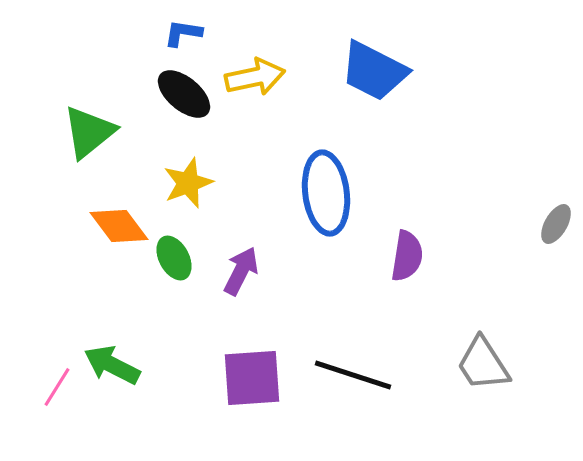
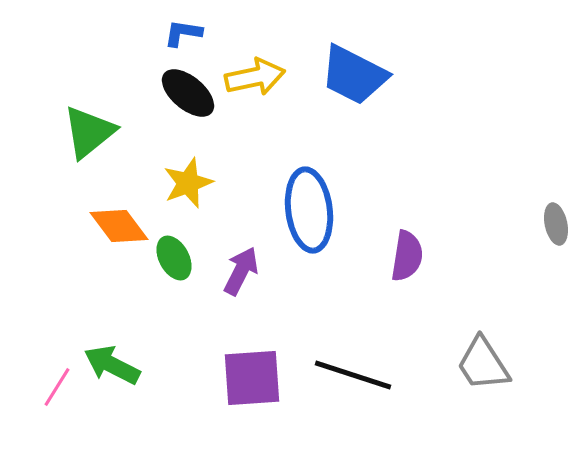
blue trapezoid: moved 20 px left, 4 px down
black ellipse: moved 4 px right, 1 px up
blue ellipse: moved 17 px left, 17 px down
gray ellipse: rotated 42 degrees counterclockwise
